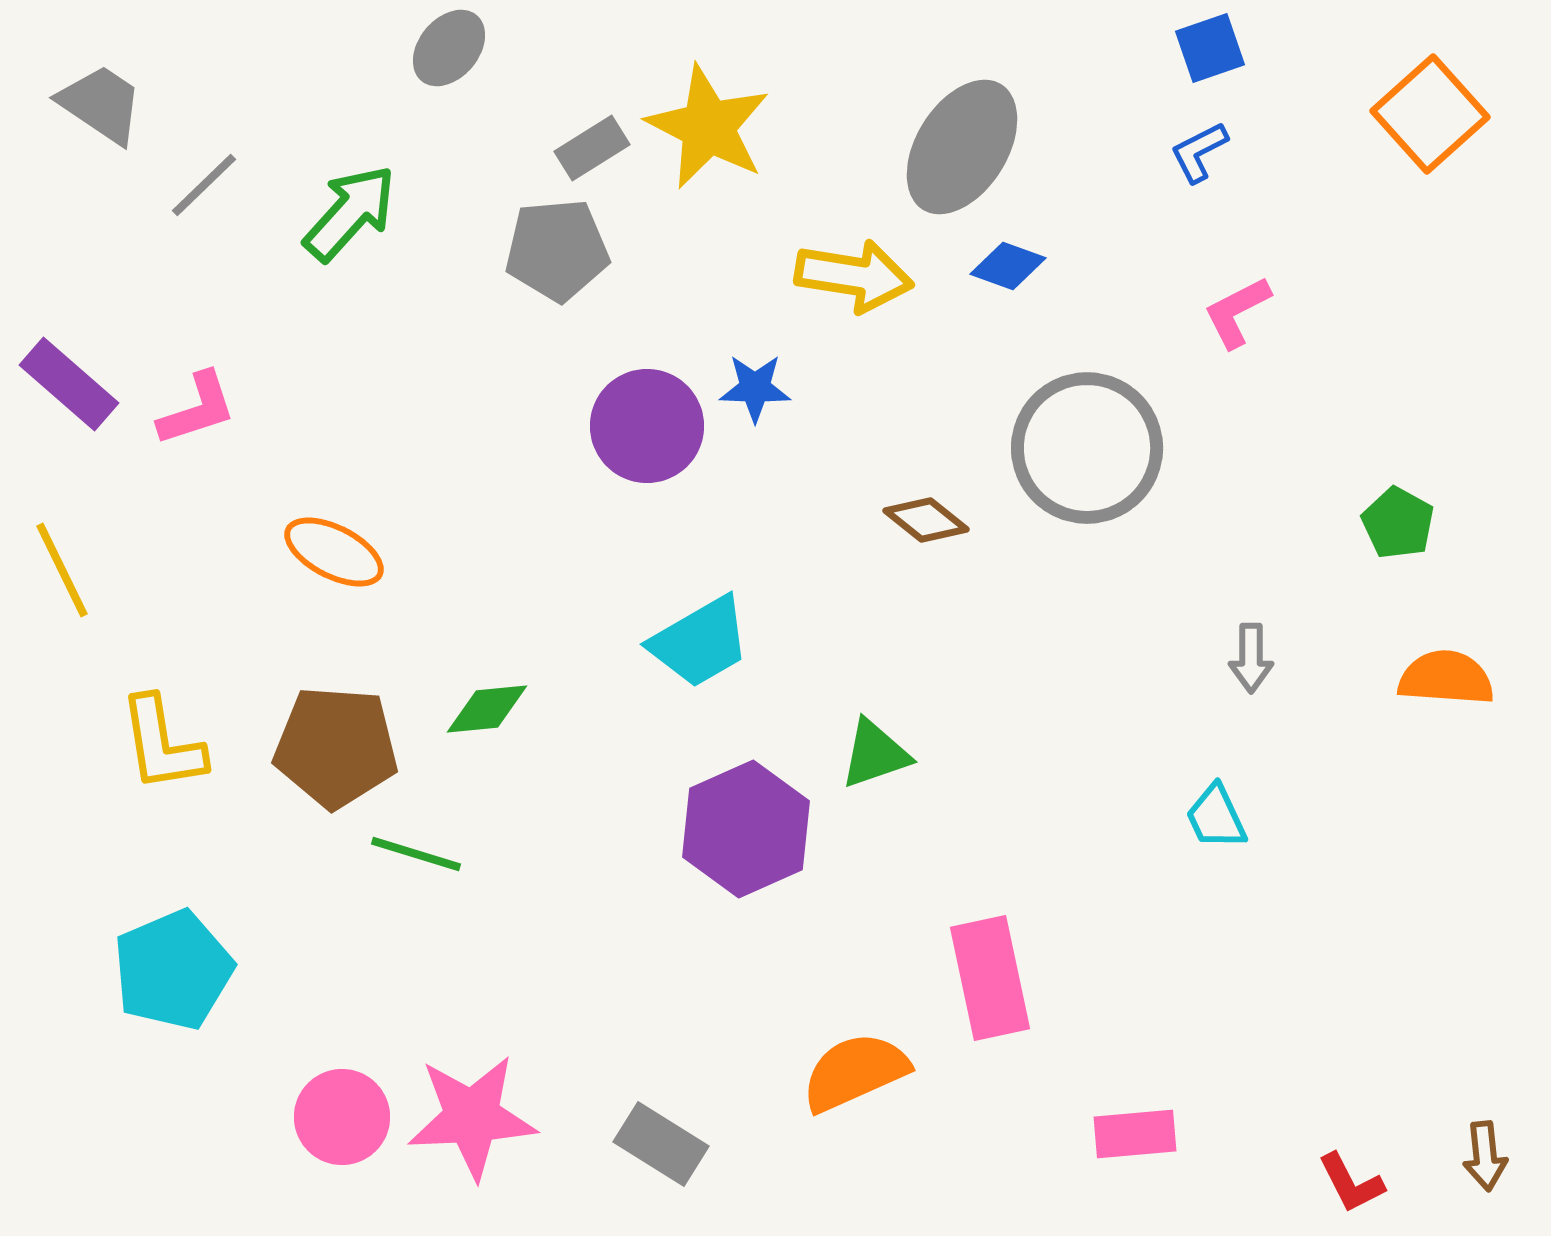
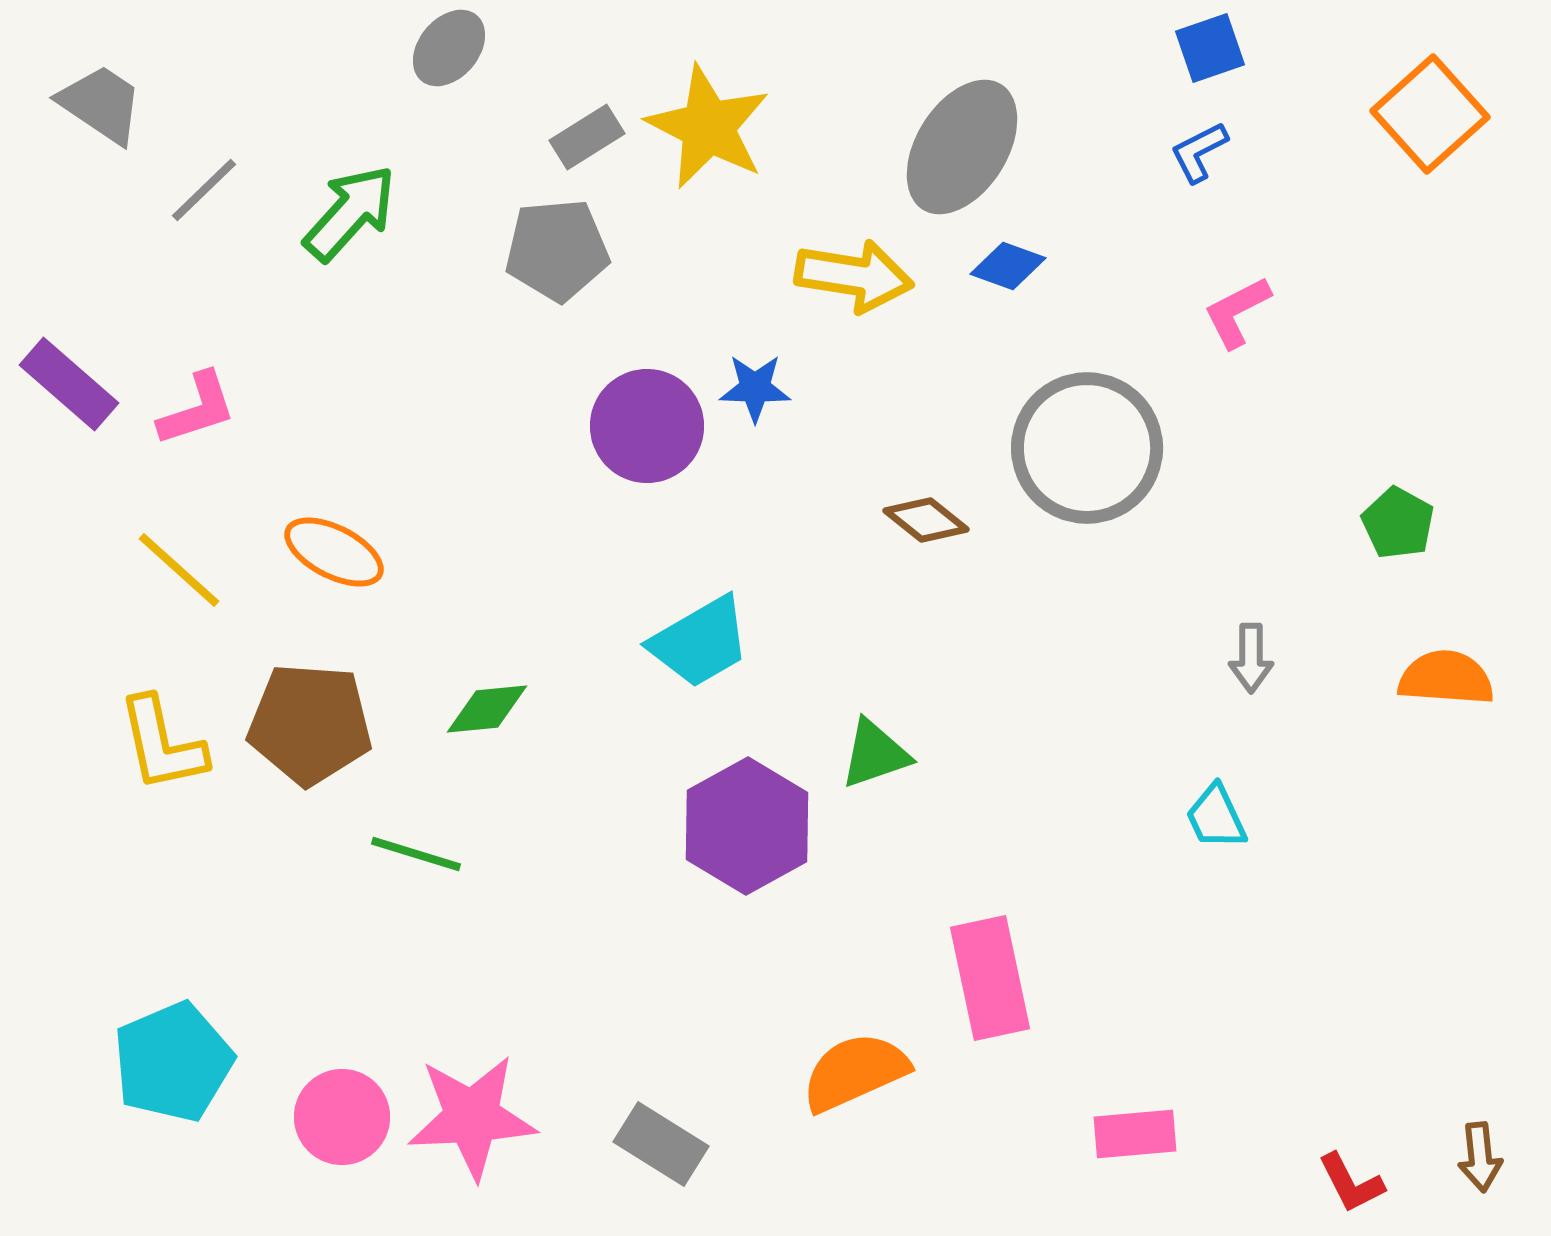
gray rectangle at (592, 148): moved 5 px left, 11 px up
gray line at (204, 185): moved 5 px down
yellow line at (62, 570): moved 117 px right; rotated 22 degrees counterclockwise
yellow L-shape at (162, 744): rotated 3 degrees counterclockwise
brown pentagon at (336, 747): moved 26 px left, 23 px up
purple hexagon at (746, 829): moved 1 px right, 3 px up; rotated 5 degrees counterclockwise
cyan pentagon at (173, 970): moved 92 px down
brown arrow at (1485, 1156): moved 5 px left, 1 px down
